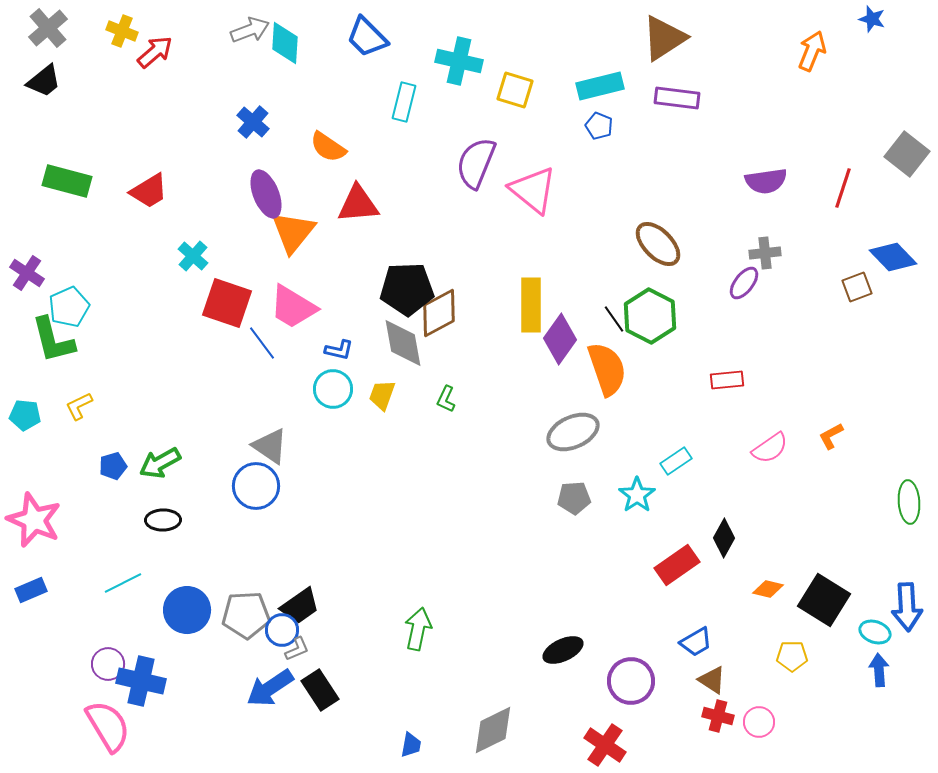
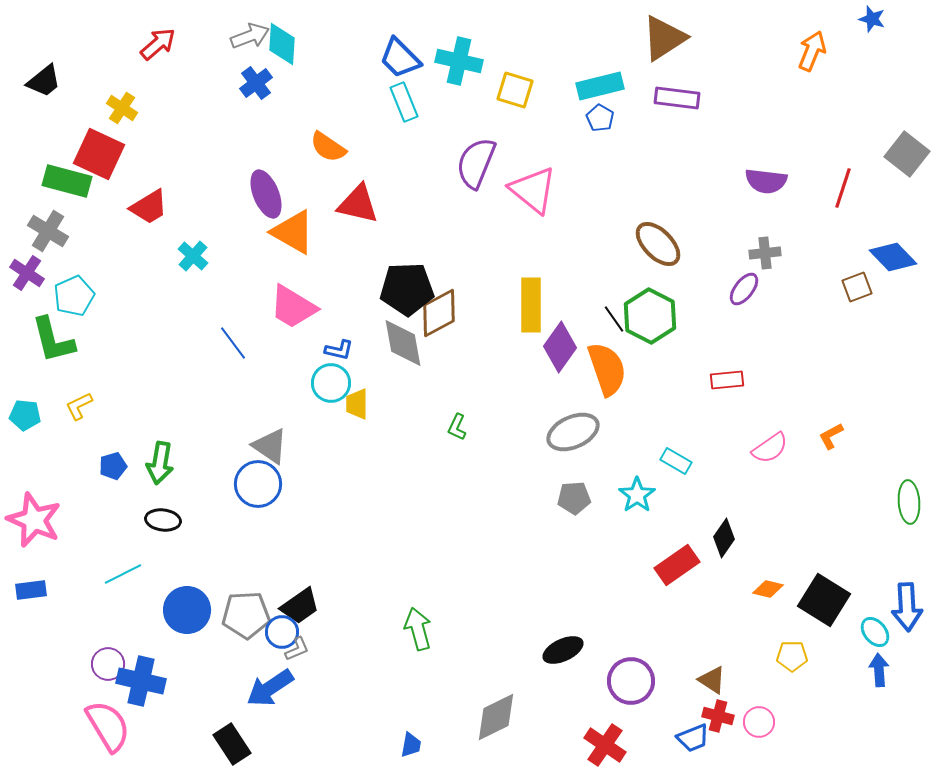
gray cross at (48, 28): moved 203 px down; rotated 18 degrees counterclockwise
gray arrow at (250, 30): moved 6 px down
yellow cross at (122, 31): moved 77 px down; rotated 12 degrees clockwise
blue trapezoid at (367, 37): moved 33 px right, 21 px down
cyan diamond at (285, 43): moved 3 px left, 1 px down
red arrow at (155, 52): moved 3 px right, 8 px up
cyan rectangle at (404, 102): rotated 36 degrees counterclockwise
blue cross at (253, 122): moved 3 px right, 39 px up; rotated 12 degrees clockwise
blue pentagon at (599, 126): moved 1 px right, 8 px up; rotated 8 degrees clockwise
purple semicircle at (766, 181): rotated 15 degrees clockwise
red trapezoid at (149, 191): moved 16 px down
red triangle at (358, 204): rotated 18 degrees clockwise
orange triangle at (293, 232): rotated 39 degrees counterclockwise
purple ellipse at (744, 283): moved 6 px down
red square at (227, 303): moved 128 px left, 149 px up; rotated 6 degrees clockwise
cyan pentagon at (69, 307): moved 5 px right, 11 px up
purple diamond at (560, 339): moved 8 px down
blue line at (262, 343): moved 29 px left
cyan circle at (333, 389): moved 2 px left, 6 px up
yellow trapezoid at (382, 395): moved 25 px left, 9 px down; rotated 20 degrees counterclockwise
green L-shape at (446, 399): moved 11 px right, 28 px down
cyan rectangle at (676, 461): rotated 64 degrees clockwise
green arrow at (160, 463): rotated 51 degrees counterclockwise
blue circle at (256, 486): moved 2 px right, 2 px up
black ellipse at (163, 520): rotated 8 degrees clockwise
black diamond at (724, 538): rotated 6 degrees clockwise
cyan line at (123, 583): moved 9 px up
blue rectangle at (31, 590): rotated 16 degrees clockwise
green arrow at (418, 629): rotated 27 degrees counterclockwise
blue circle at (282, 630): moved 2 px down
cyan ellipse at (875, 632): rotated 32 degrees clockwise
blue trapezoid at (696, 642): moved 3 px left, 96 px down; rotated 8 degrees clockwise
black rectangle at (320, 690): moved 88 px left, 54 px down
gray diamond at (493, 730): moved 3 px right, 13 px up
